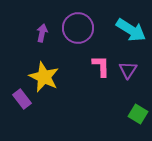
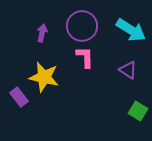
purple circle: moved 4 px right, 2 px up
pink L-shape: moved 16 px left, 9 px up
purple triangle: rotated 30 degrees counterclockwise
yellow star: rotated 12 degrees counterclockwise
purple rectangle: moved 3 px left, 2 px up
green square: moved 3 px up
